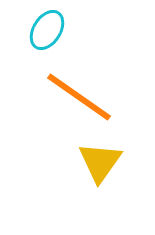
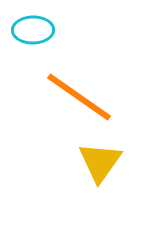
cyan ellipse: moved 14 px left; rotated 57 degrees clockwise
